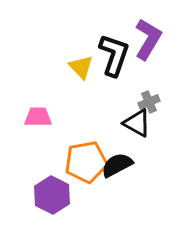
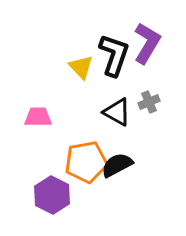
purple L-shape: moved 1 px left, 4 px down
black triangle: moved 20 px left, 11 px up
